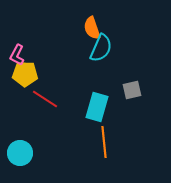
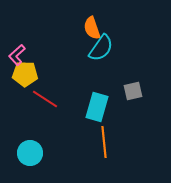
cyan semicircle: rotated 12 degrees clockwise
pink L-shape: rotated 20 degrees clockwise
gray square: moved 1 px right, 1 px down
cyan circle: moved 10 px right
